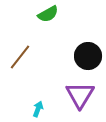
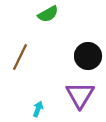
brown line: rotated 12 degrees counterclockwise
